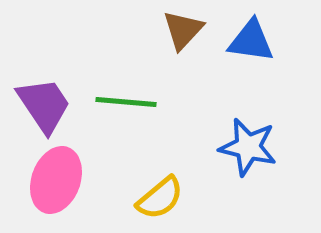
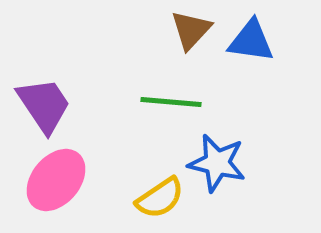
brown triangle: moved 8 px right
green line: moved 45 px right
blue star: moved 31 px left, 16 px down
pink ellipse: rotated 20 degrees clockwise
yellow semicircle: rotated 6 degrees clockwise
